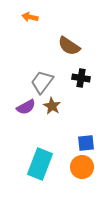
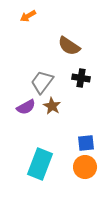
orange arrow: moved 2 px left, 1 px up; rotated 42 degrees counterclockwise
orange circle: moved 3 px right
